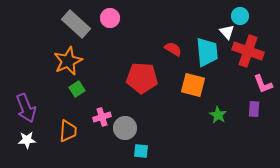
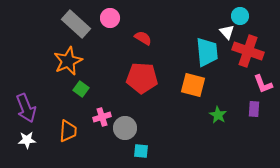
red semicircle: moved 30 px left, 11 px up
green square: moved 4 px right; rotated 21 degrees counterclockwise
